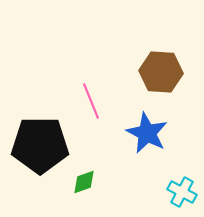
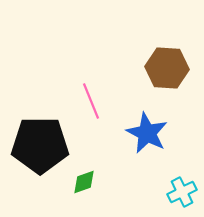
brown hexagon: moved 6 px right, 4 px up
cyan cross: rotated 36 degrees clockwise
